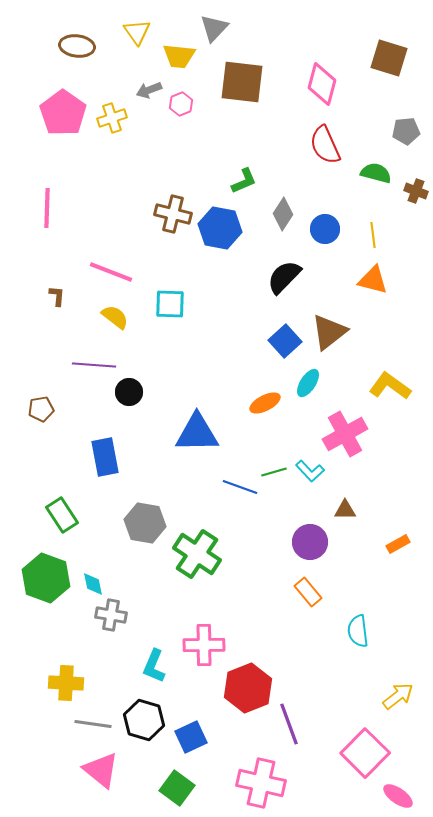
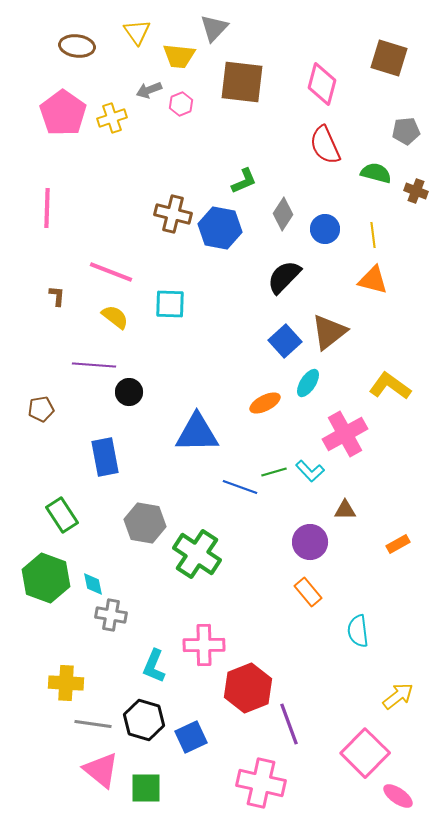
green square at (177, 788): moved 31 px left; rotated 36 degrees counterclockwise
